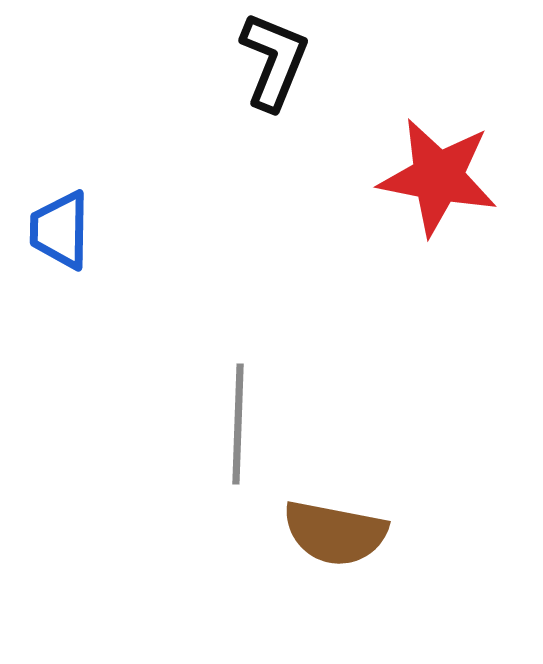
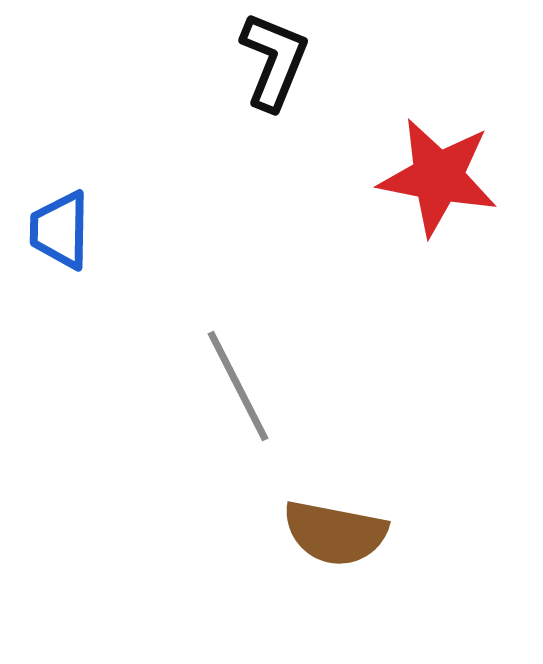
gray line: moved 38 px up; rotated 29 degrees counterclockwise
